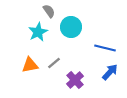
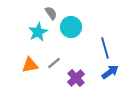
gray semicircle: moved 2 px right, 2 px down
blue line: rotated 60 degrees clockwise
blue arrow: rotated 12 degrees clockwise
purple cross: moved 1 px right, 2 px up
